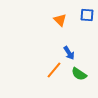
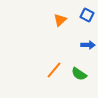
blue square: rotated 24 degrees clockwise
orange triangle: rotated 32 degrees clockwise
blue arrow: moved 19 px right, 8 px up; rotated 56 degrees counterclockwise
